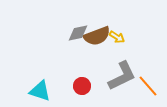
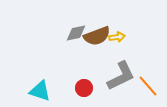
gray diamond: moved 2 px left
yellow arrow: rotated 42 degrees counterclockwise
gray L-shape: moved 1 px left
red circle: moved 2 px right, 2 px down
